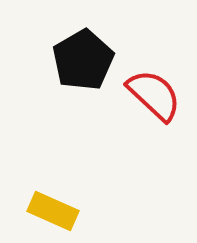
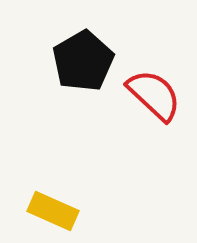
black pentagon: moved 1 px down
